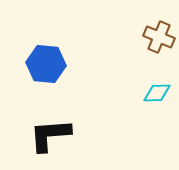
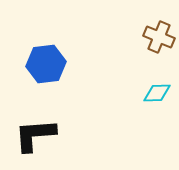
blue hexagon: rotated 12 degrees counterclockwise
black L-shape: moved 15 px left
